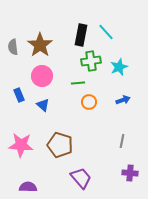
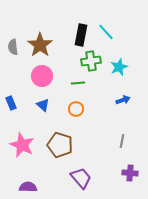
blue rectangle: moved 8 px left, 8 px down
orange circle: moved 13 px left, 7 px down
pink star: moved 1 px right; rotated 20 degrees clockwise
